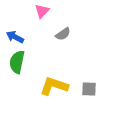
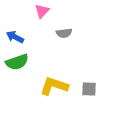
gray semicircle: moved 1 px right, 1 px up; rotated 28 degrees clockwise
green semicircle: rotated 120 degrees counterclockwise
